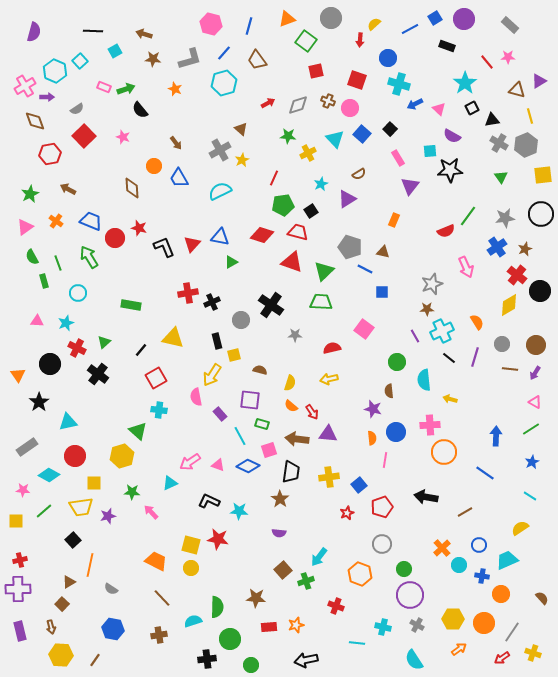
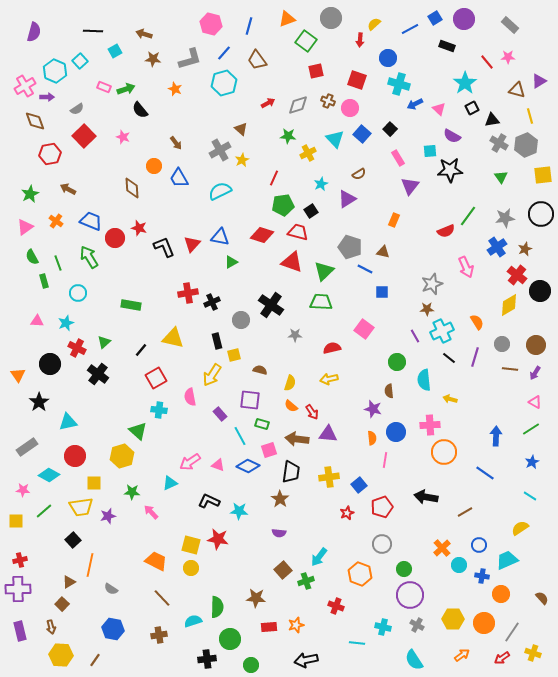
pink semicircle at (196, 397): moved 6 px left
orange arrow at (459, 649): moved 3 px right, 6 px down
